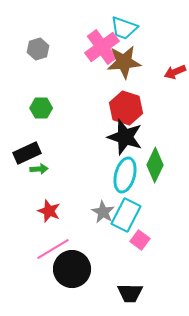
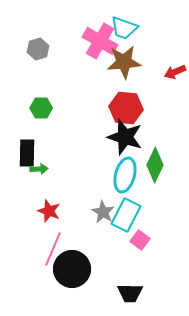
pink cross: moved 2 px left, 6 px up; rotated 24 degrees counterclockwise
red hexagon: rotated 12 degrees counterclockwise
black rectangle: rotated 64 degrees counterclockwise
pink line: rotated 36 degrees counterclockwise
